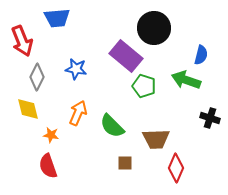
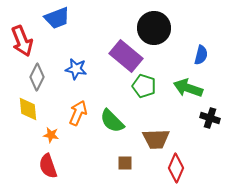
blue trapezoid: rotated 16 degrees counterclockwise
green arrow: moved 2 px right, 8 px down
yellow diamond: rotated 10 degrees clockwise
green semicircle: moved 5 px up
